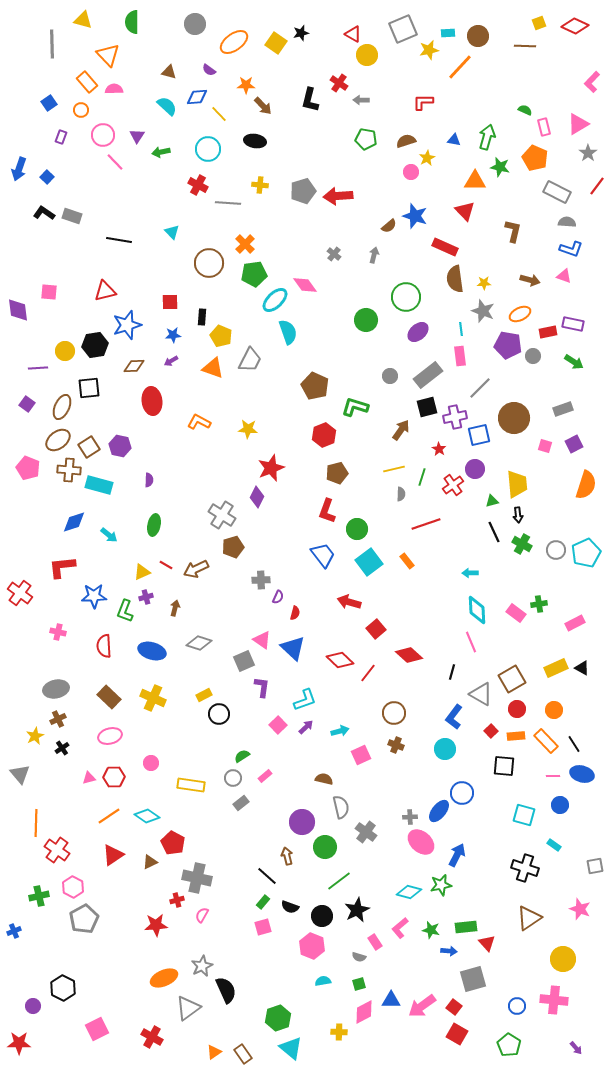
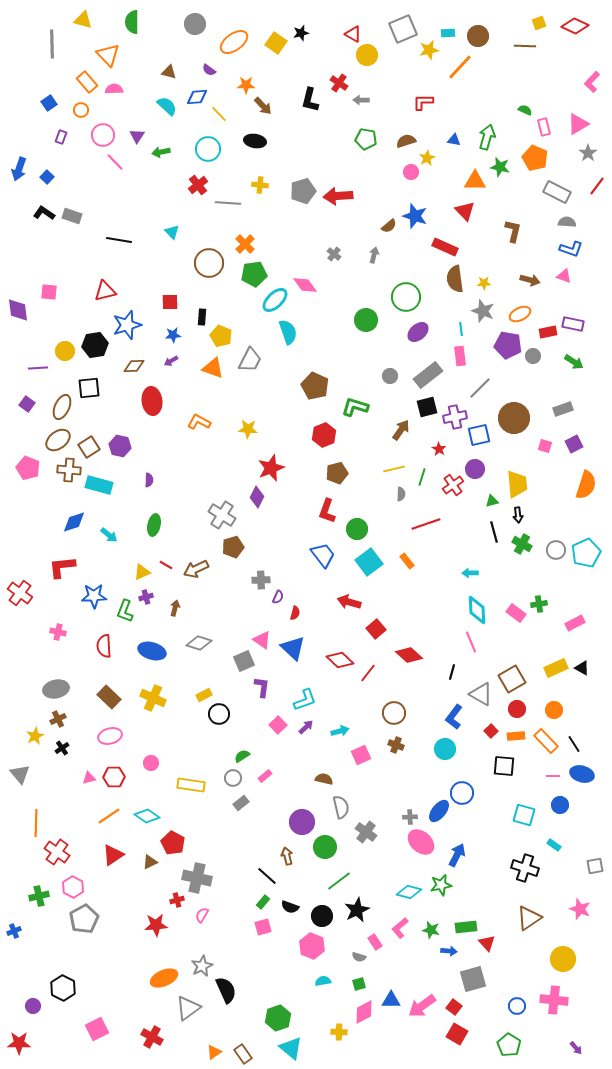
red cross at (198, 185): rotated 24 degrees clockwise
black line at (494, 532): rotated 10 degrees clockwise
red cross at (57, 850): moved 2 px down
